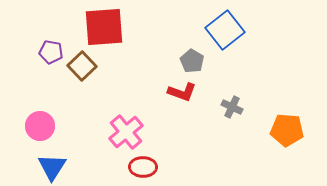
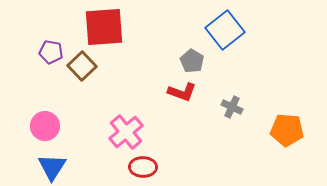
pink circle: moved 5 px right
